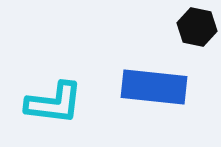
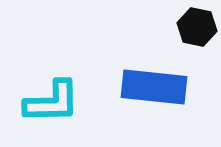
cyan L-shape: moved 2 px left, 1 px up; rotated 8 degrees counterclockwise
